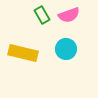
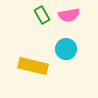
pink semicircle: rotated 10 degrees clockwise
yellow rectangle: moved 10 px right, 13 px down
